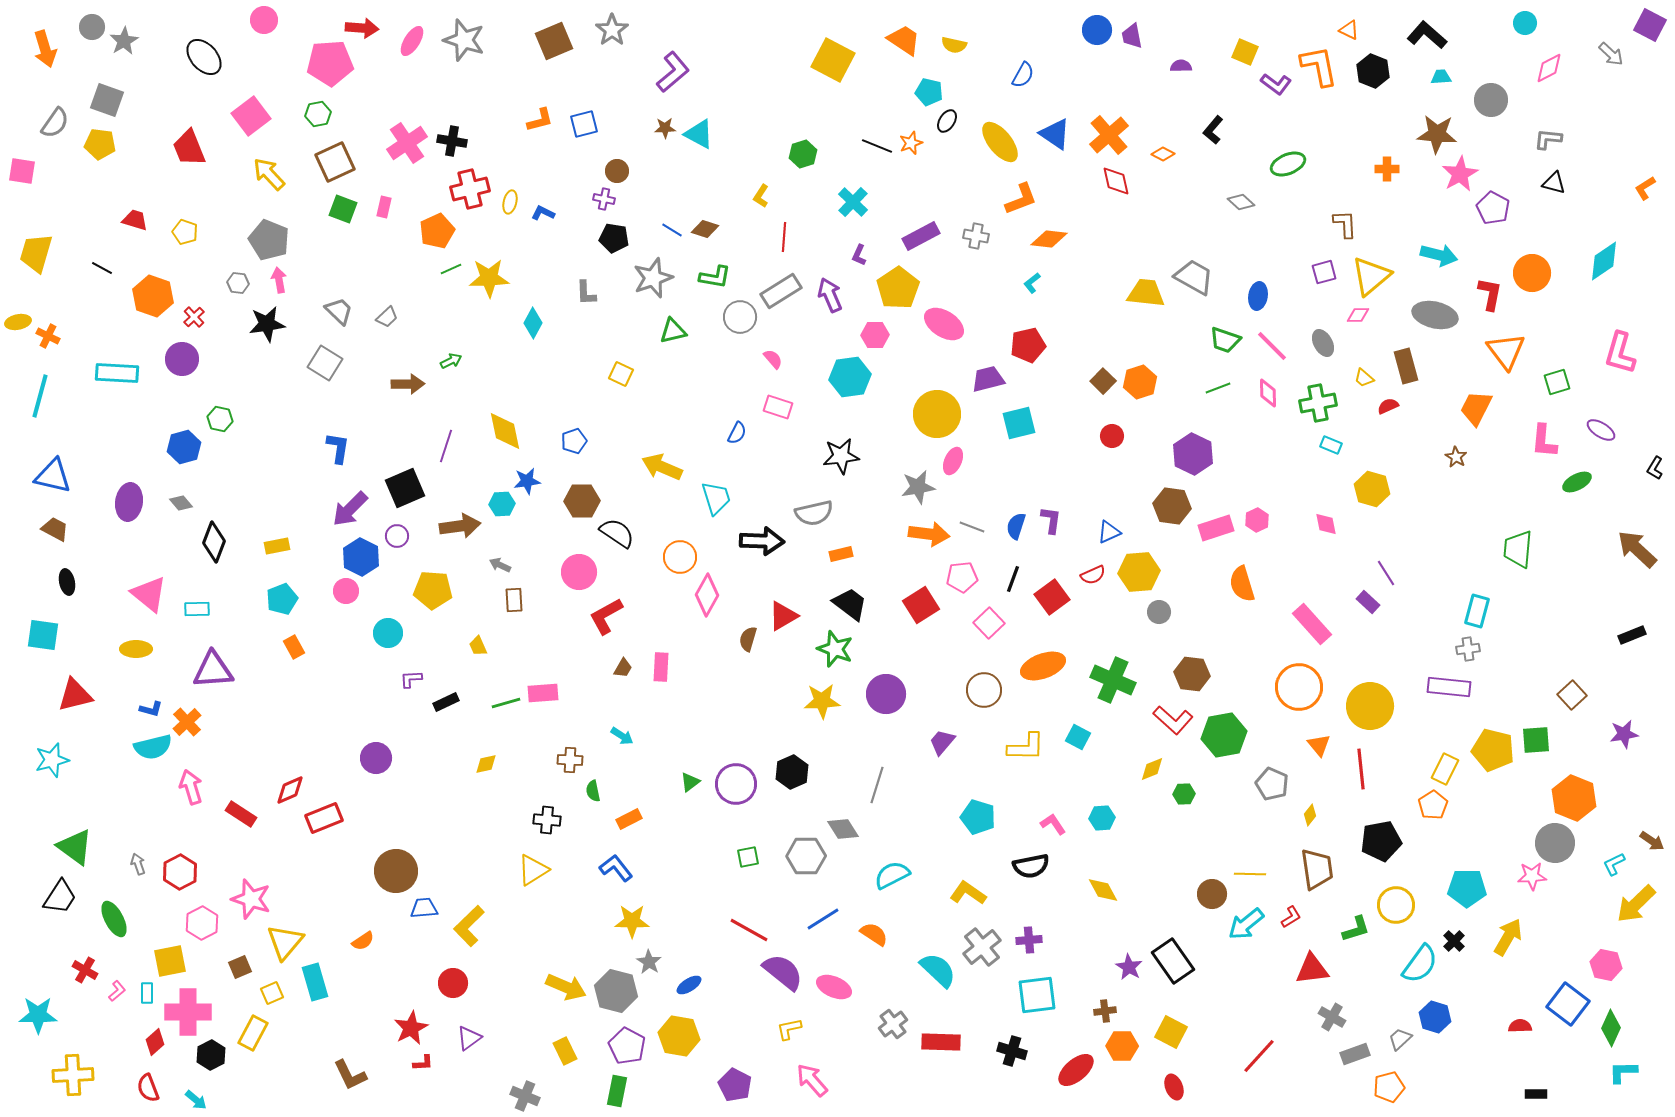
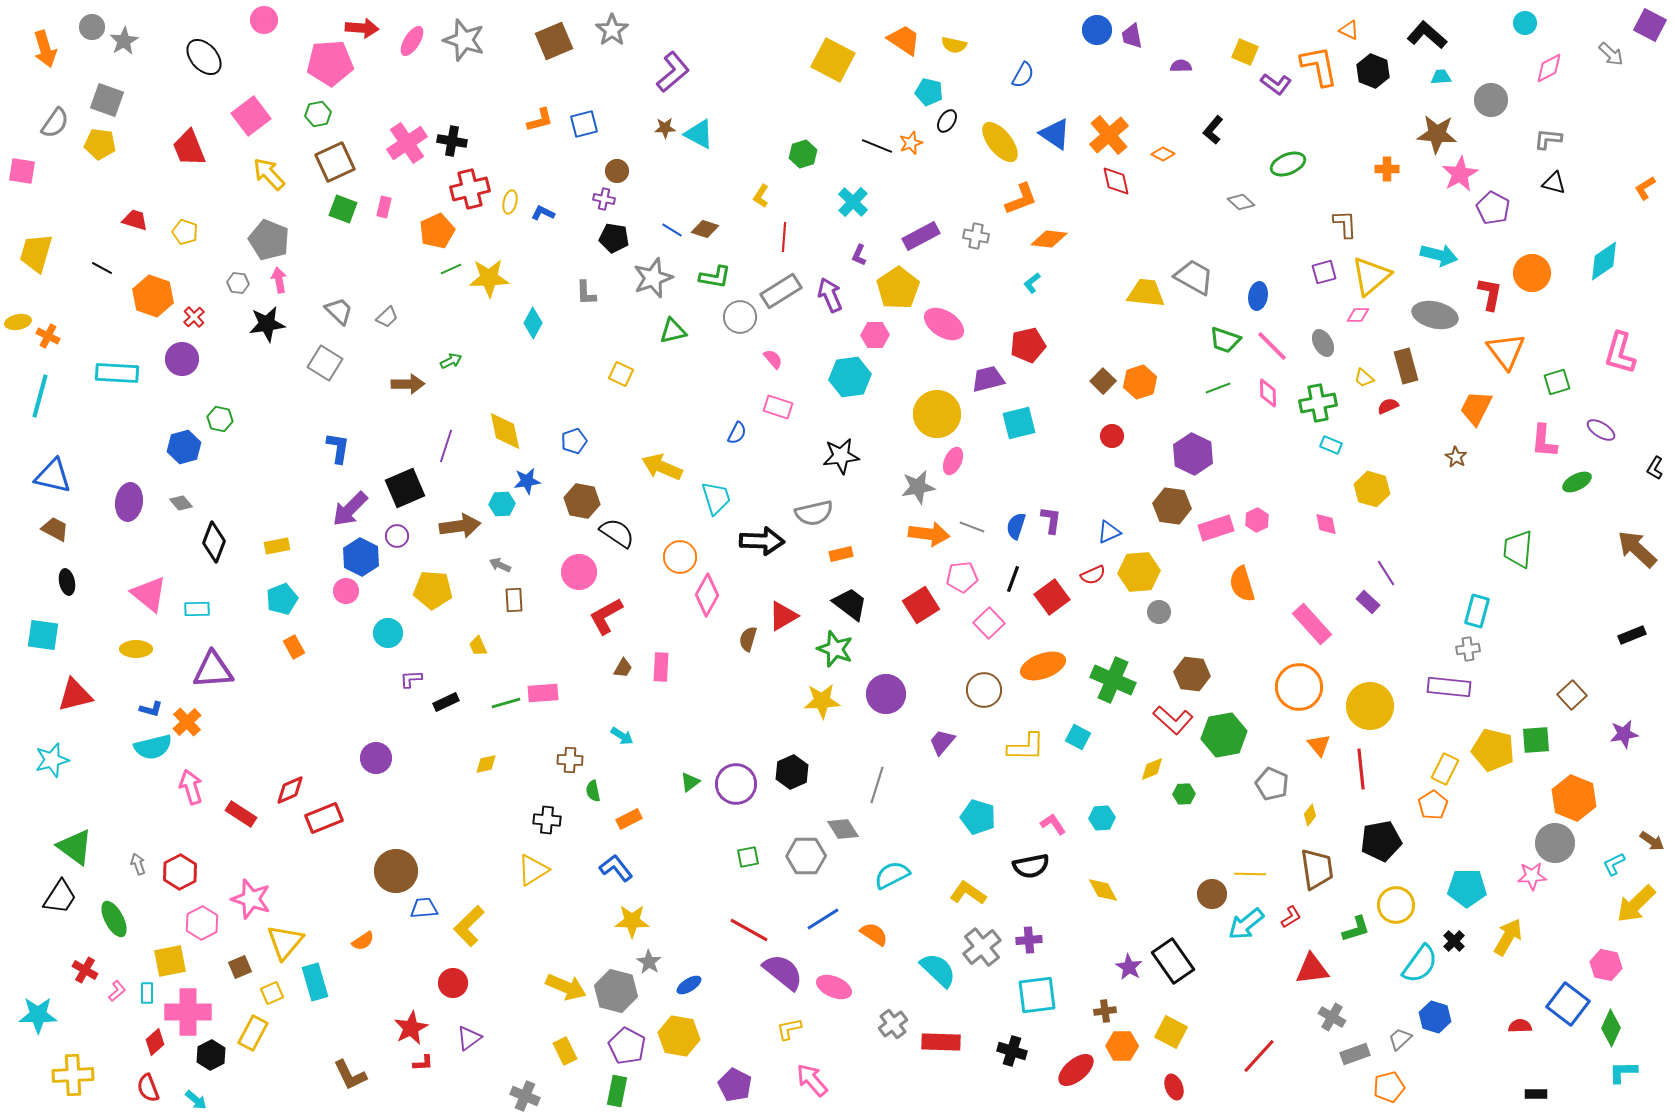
brown hexagon at (582, 501): rotated 12 degrees clockwise
